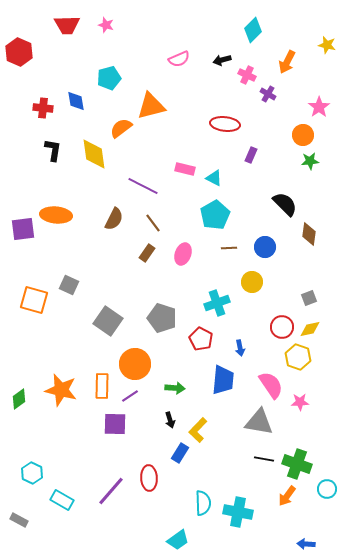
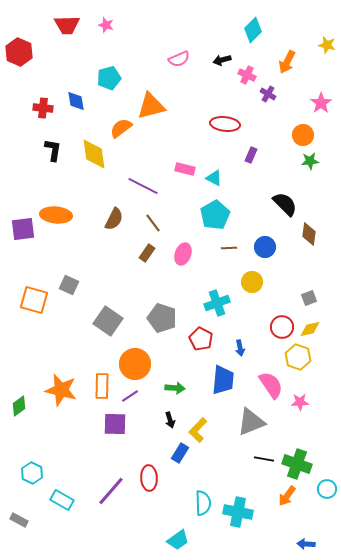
pink star at (319, 107): moved 2 px right, 4 px up
green diamond at (19, 399): moved 7 px down
gray triangle at (259, 422): moved 8 px left; rotated 32 degrees counterclockwise
